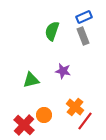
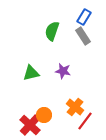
blue rectangle: rotated 35 degrees counterclockwise
gray rectangle: rotated 12 degrees counterclockwise
green triangle: moved 7 px up
red cross: moved 6 px right
